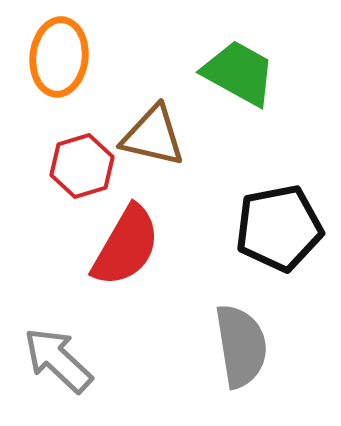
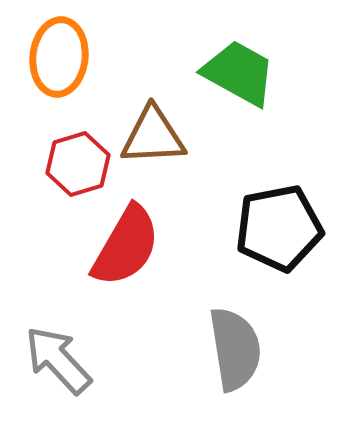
brown triangle: rotated 16 degrees counterclockwise
red hexagon: moved 4 px left, 2 px up
gray semicircle: moved 6 px left, 3 px down
gray arrow: rotated 4 degrees clockwise
